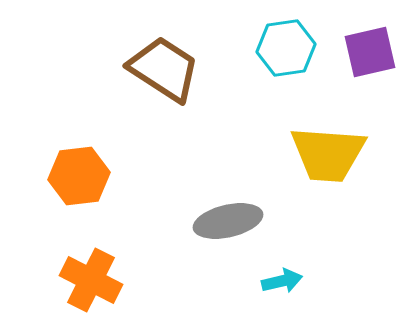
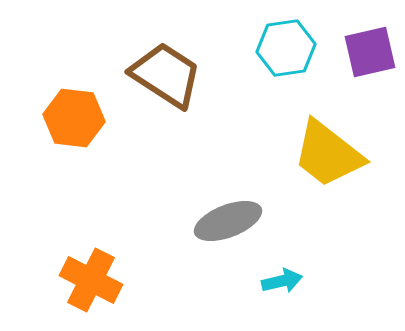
brown trapezoid: moved 2 px right, 6 px down
yellow trapezoid: rotated 34 degrees clockwise
orange hexagon: moved 5 px left, 58 px up; rotated 14 degrees clockwise
gray ellipse: rotated 8 degrees counterclockwise
